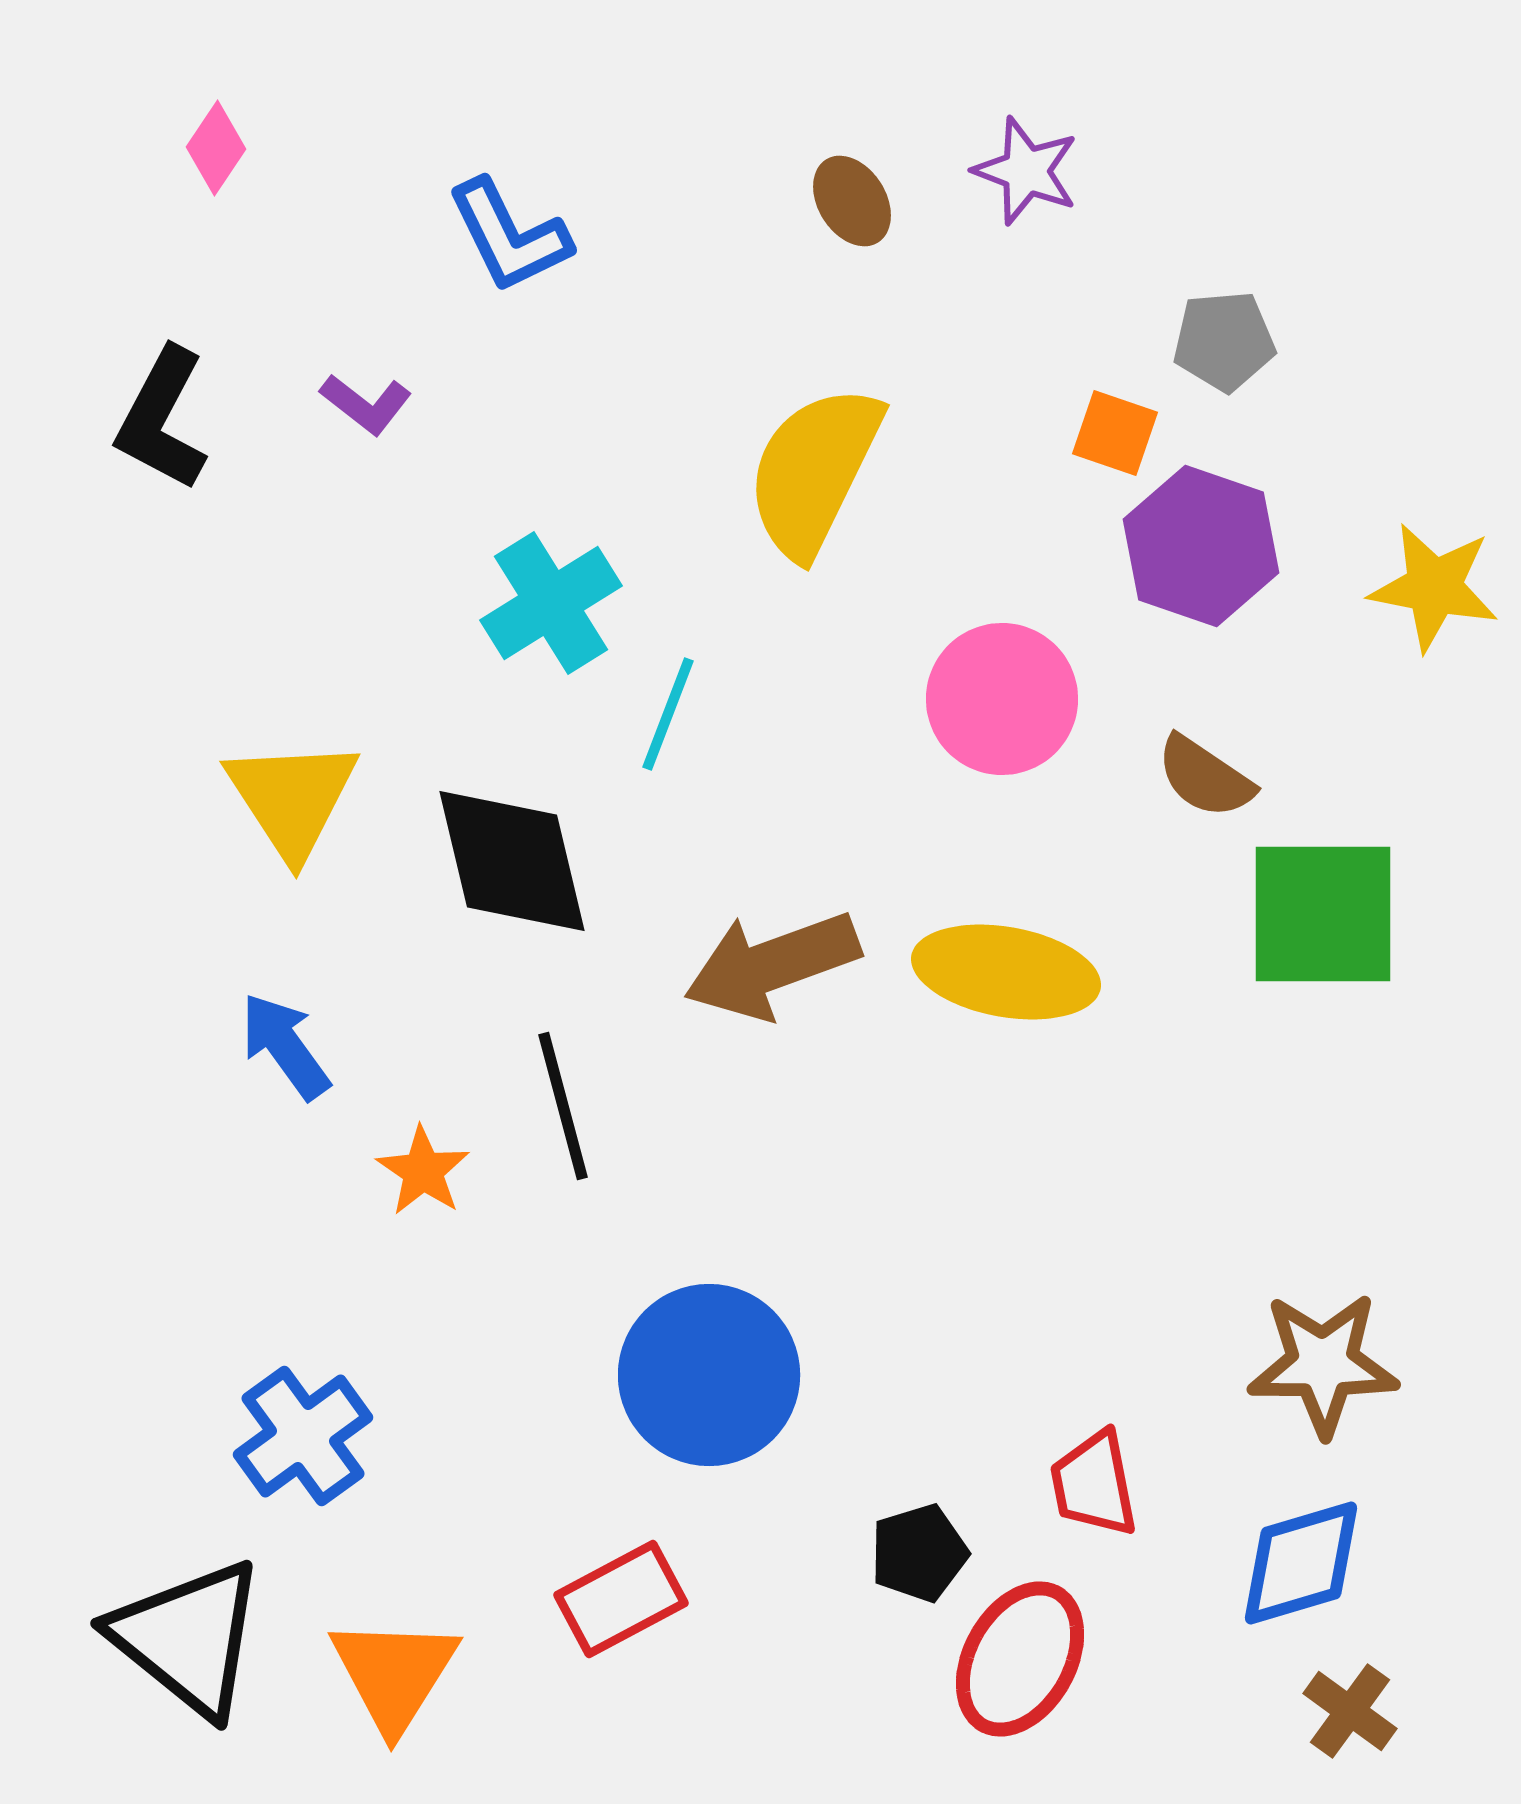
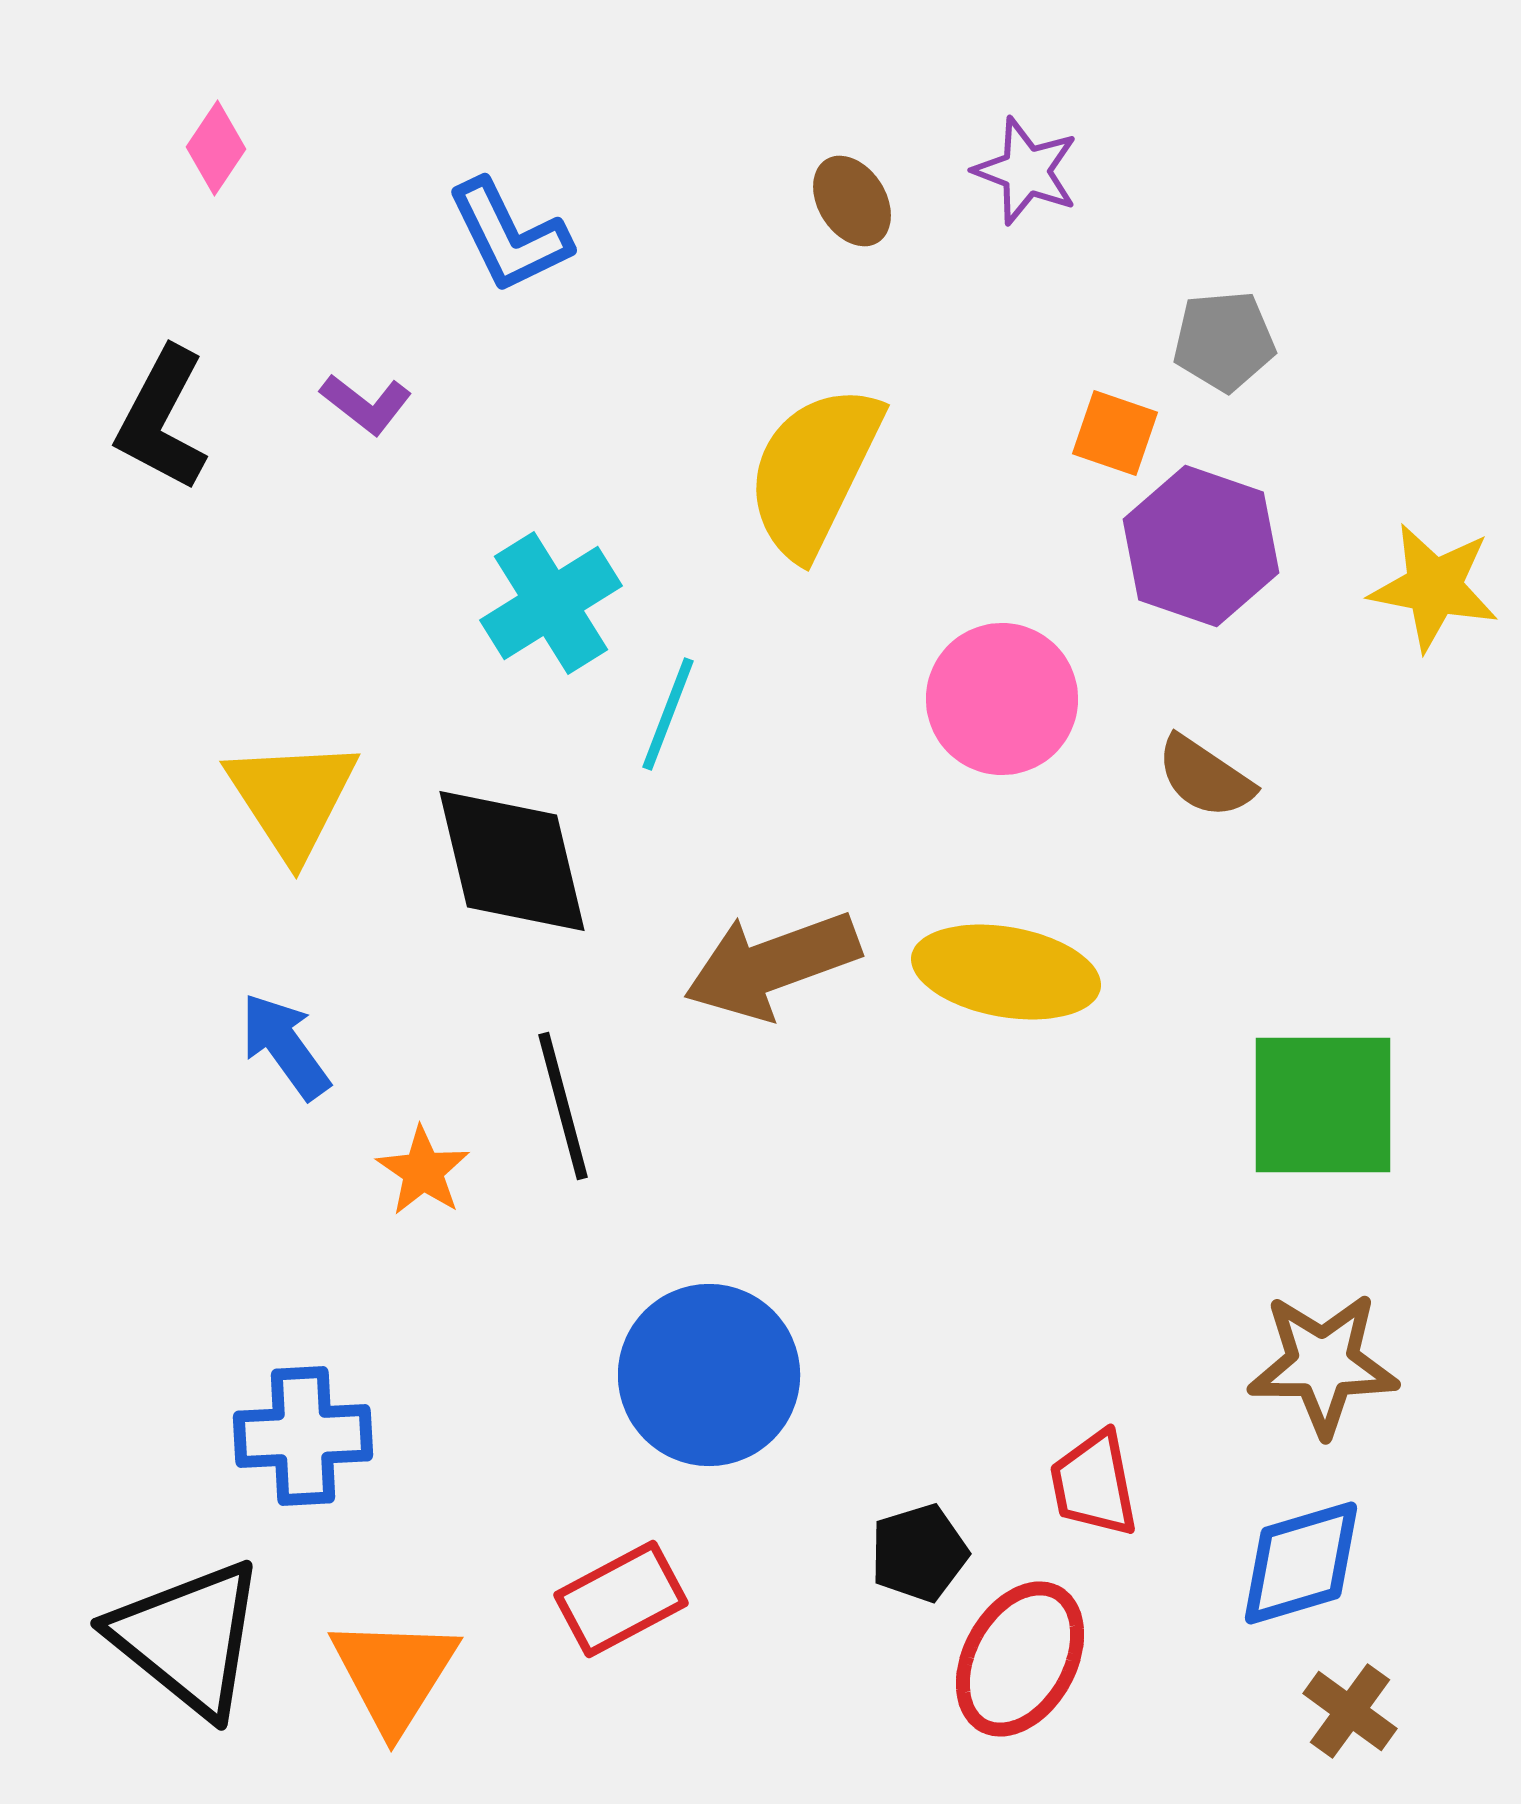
green square: moved 191 px down
blue cross: rotated 33 degrees clockwise
